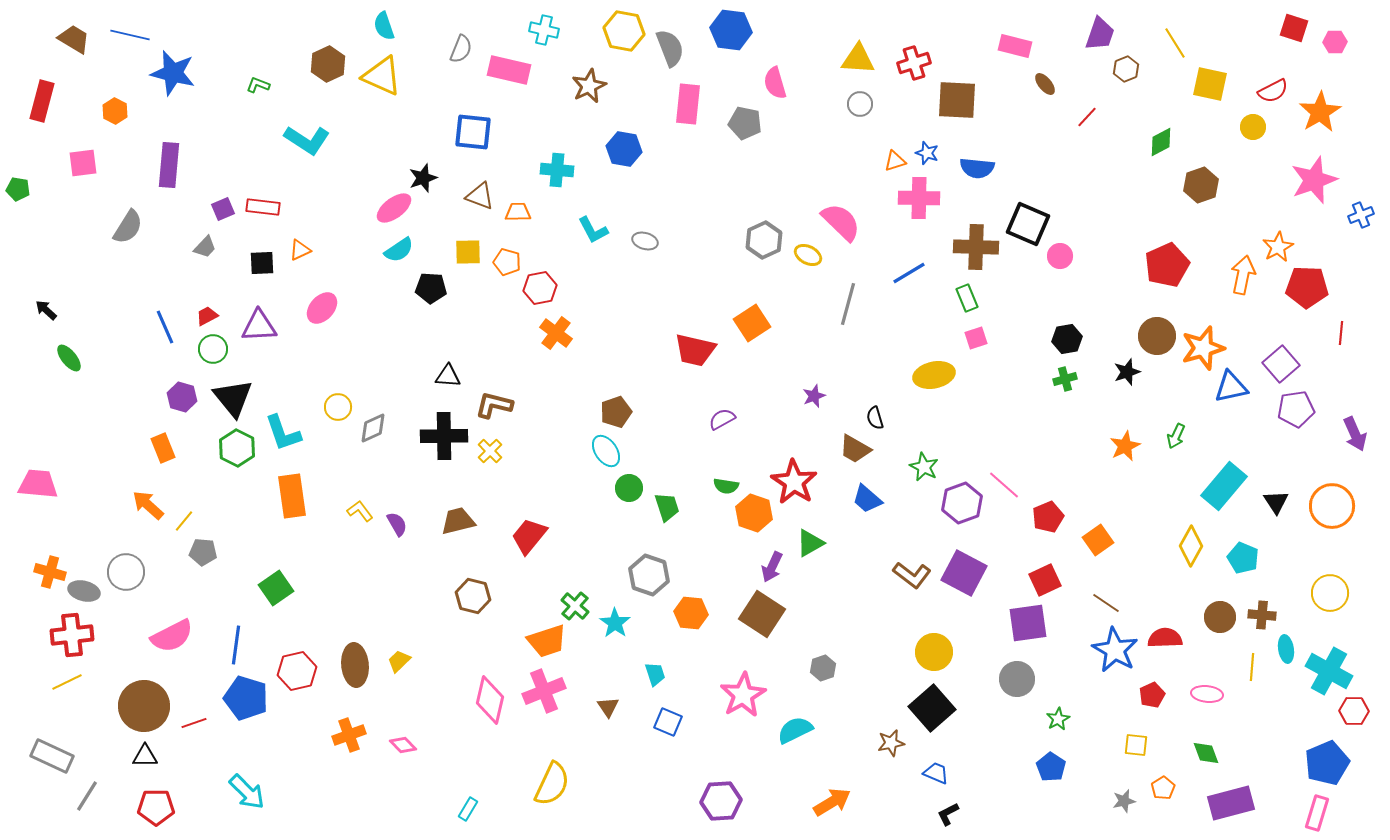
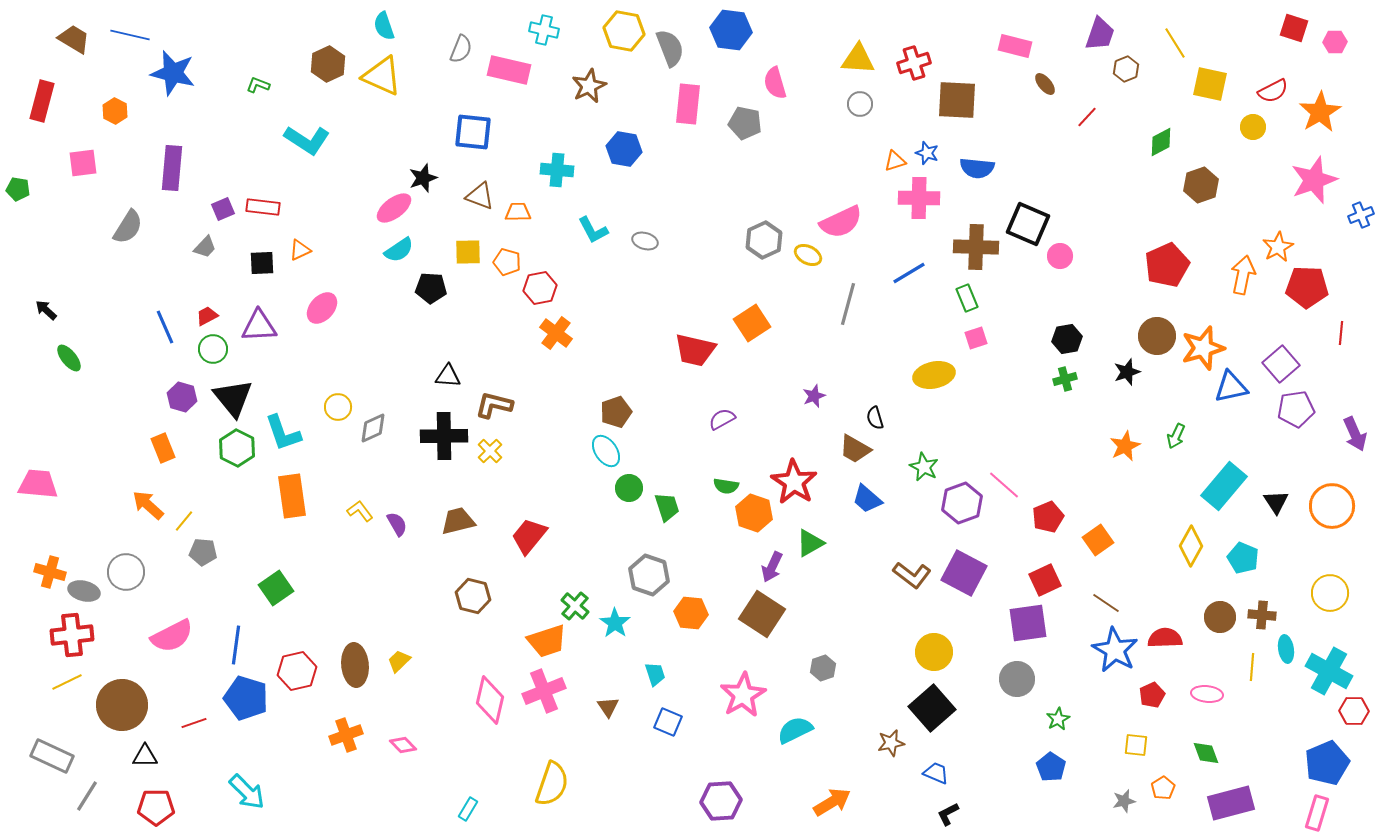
purple rectangle at (169, 165): moved 3 px right, 3 px down
pink semicircle at (841, 222): rotated 111 degrees clockwise
brown circle at (144, 706): moved 22 px left, 1 px up
orange cross at (349, 735): moved 3 px left
yellow semicircle at (552, 784): rotated 6 degrees counterclockwise
